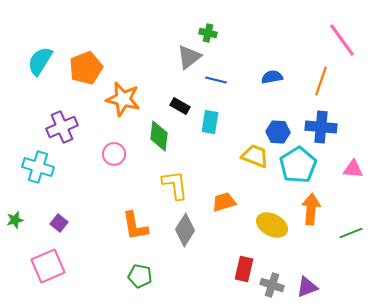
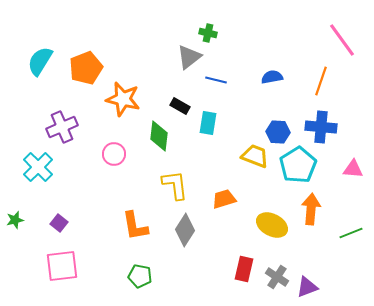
cyan rectangle: moved 2 px left, 1 px down
cyan cross: rotated 28 degrees clockwise
orange trapezoid: moved 3 px up
pink square: moved 14 px right; rotated 16 degrees clockwise
gray cross: moved 5 px right, 8 px up; rotated 15 degrees clockwise
